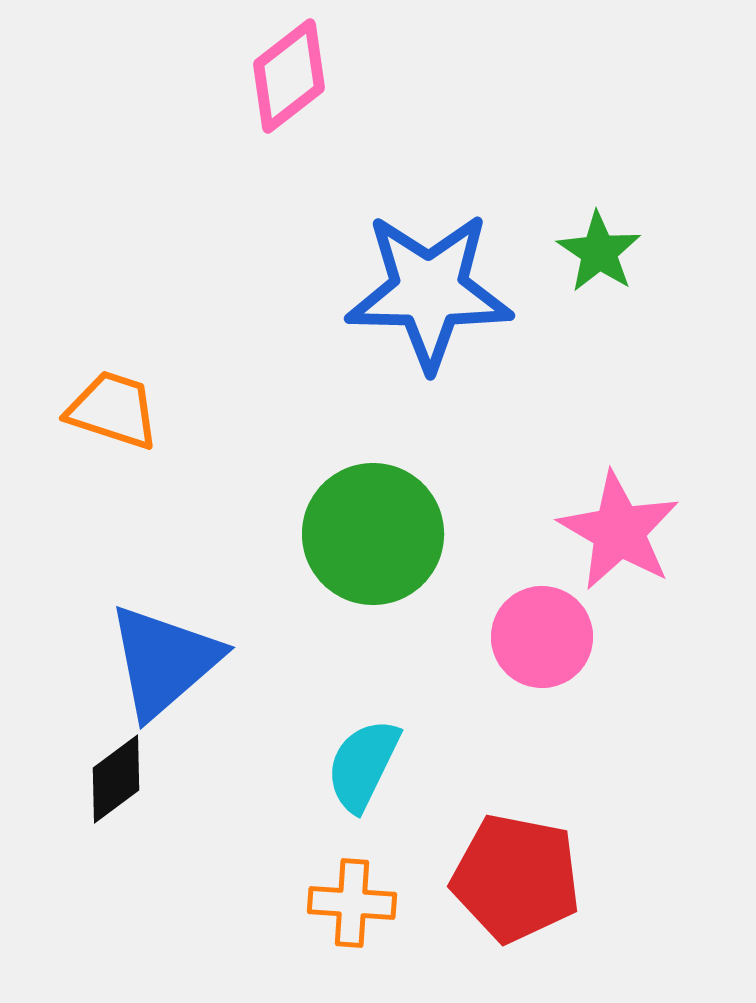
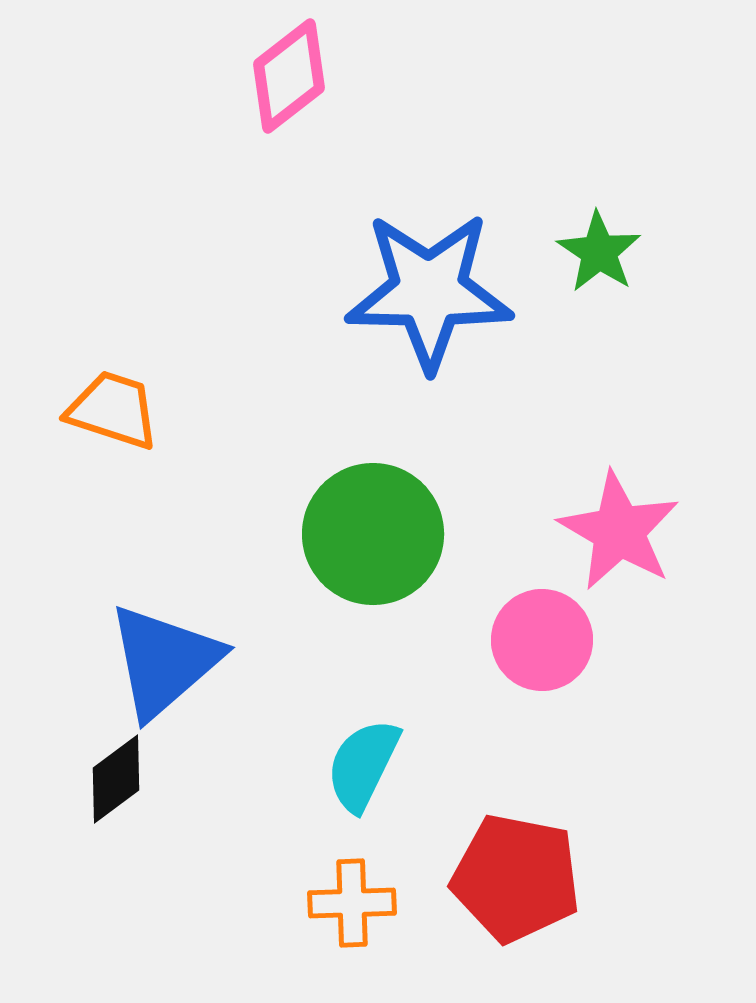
pink circle: moved 3 px down
orange cross: rotated 6 degrees counterclockwise
